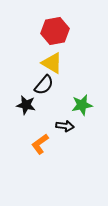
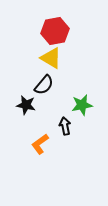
yellow triangle: moved 1 px left, 5 px up
black arrow: rotated 108 degrees counterclockwise
